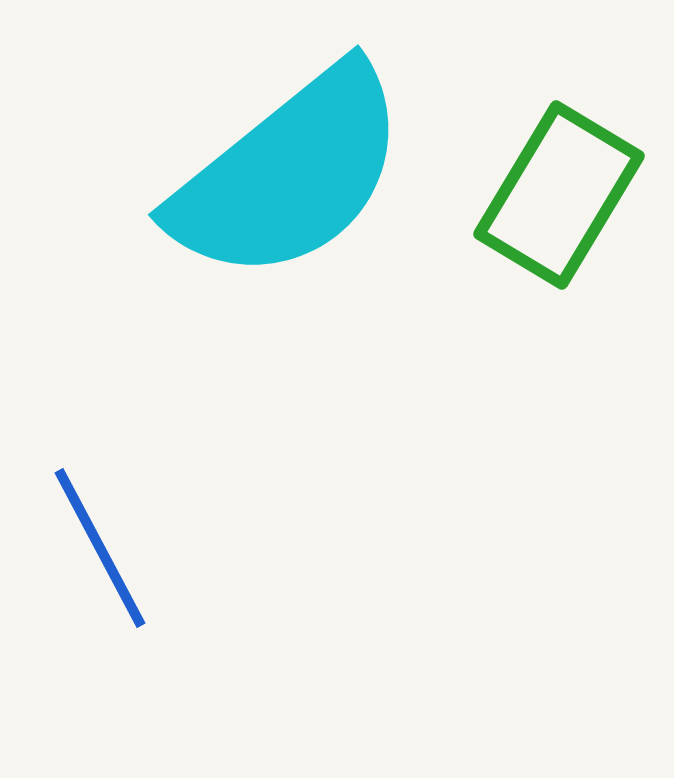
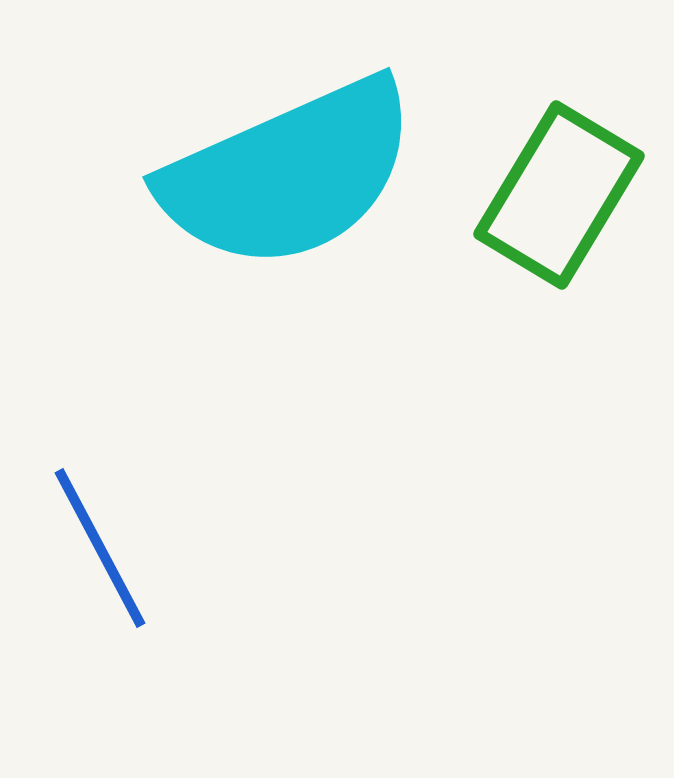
cyan semicircle: rotated 15 degrees clockwise
